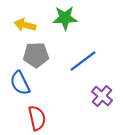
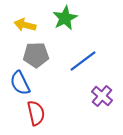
green star: rotated 25 degrees counterclockwise
red semicircle: moved 1 px left, 5 px up
